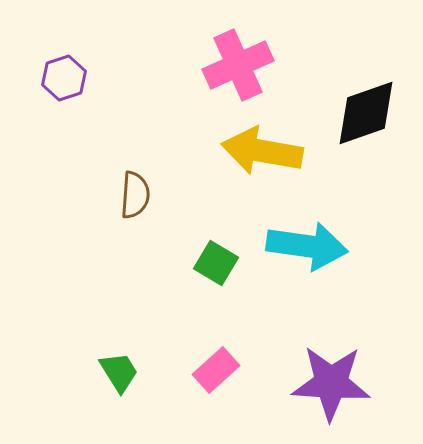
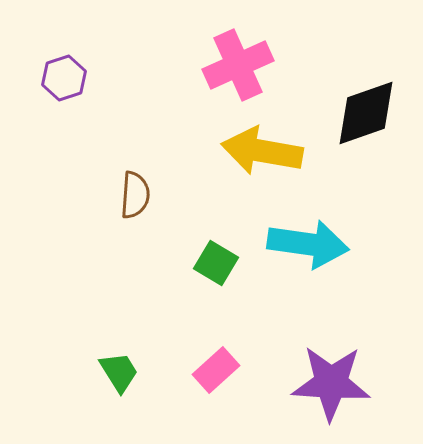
cyan arrow: moved 1 px right, 2 px up
